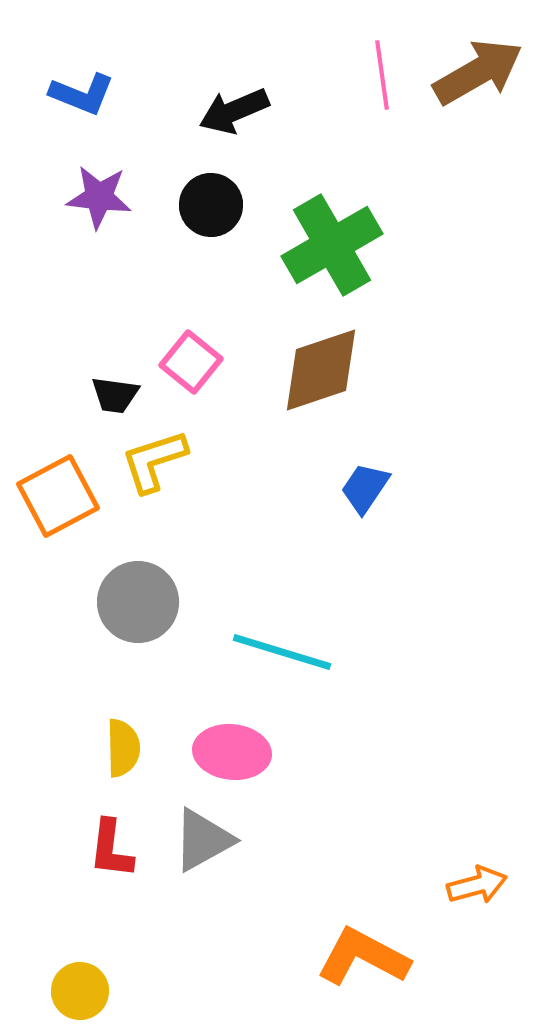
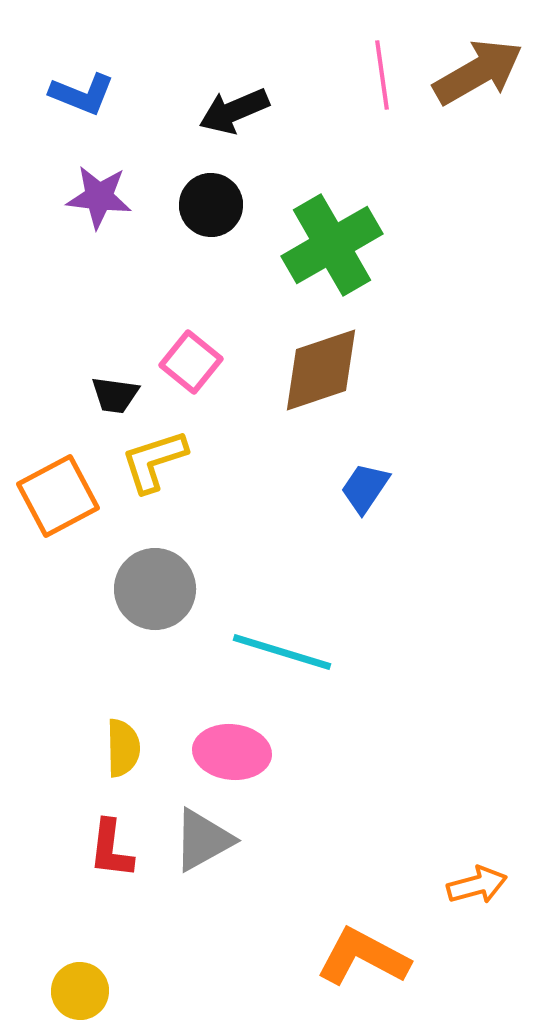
gray circle: moved 17 px right, 13 px up
